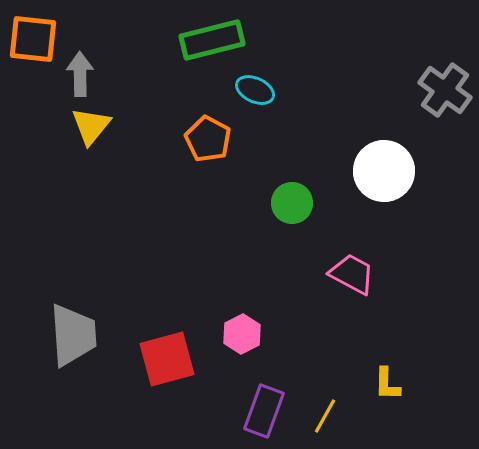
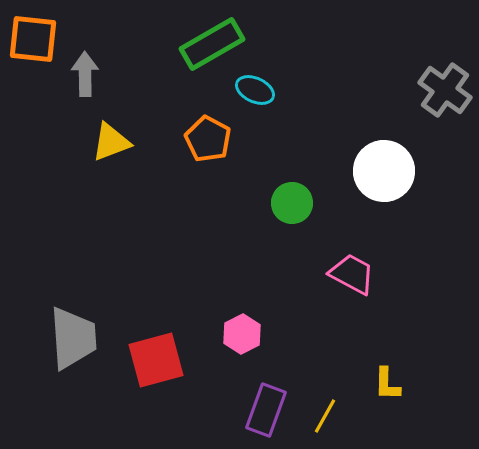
green rectangle: moved 4 px down; rotated 16 degrees counterclockwise
gray arrow: moved 5 px right
yellow triangle: moved 20 px right, 16 px down; rotated 30 degrees clockwise
gray trapezoid: moved 3 px down
red square: moved 11 px left, 1 px down
purple rectangle: moved 2 px right, 1 px up
